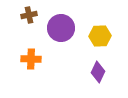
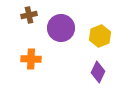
yellow hexagon: rotated 20 degrees counterclockwise
